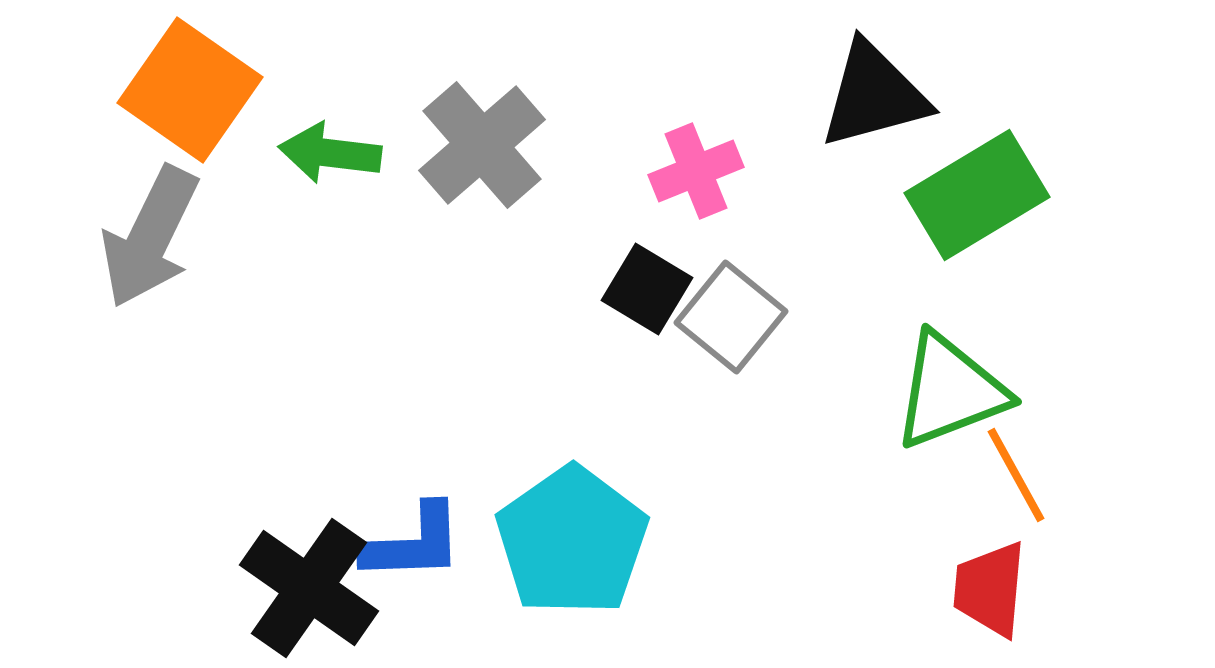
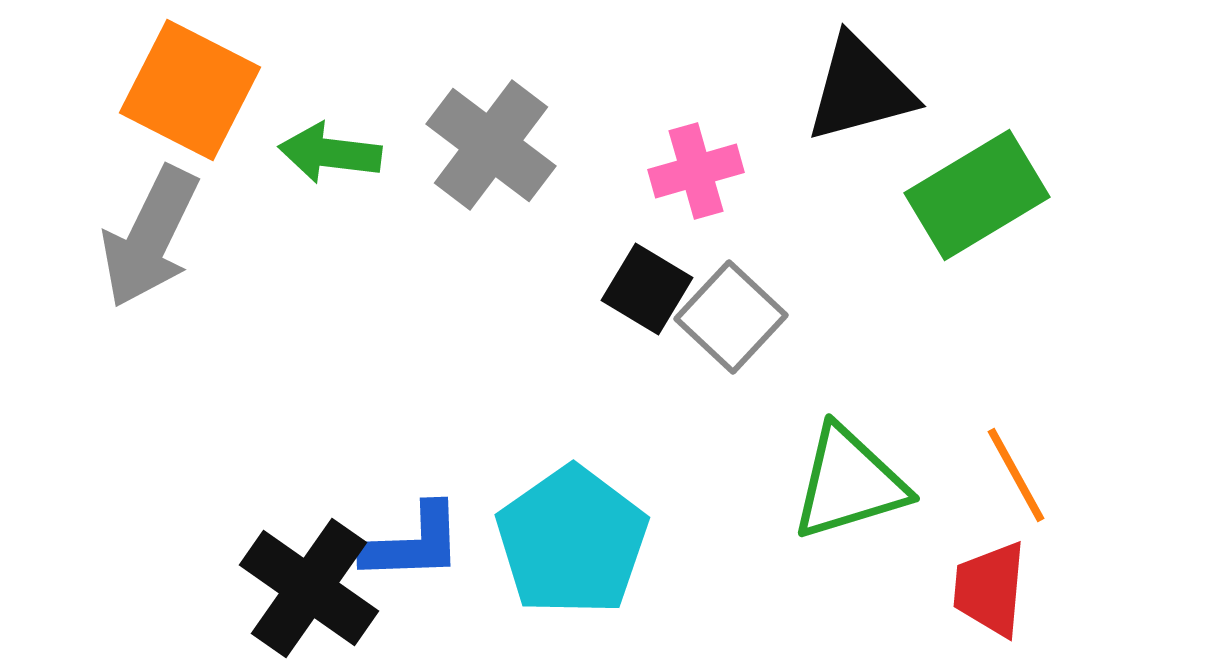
orange square: rotated 8 degrees counterclockwise
black triangle: moved 14 px left, 6 px up
gray cross: moved 9 px right; rotated 12 degrees counterclockwise
pink cross: rotated 6 degrees clockwise
gray square: rotated 4 degrees clockwise
green triangle: moved 101 px left, 92 px down; rotated 4 degrees clockwise
